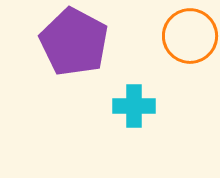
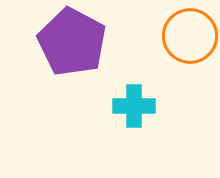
purple pentagon: moved 2 px left
